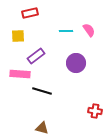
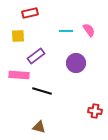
pink rectangle: moved 1 px left, 1 px down
brown triangle: moved 3 px left, 1 px up
